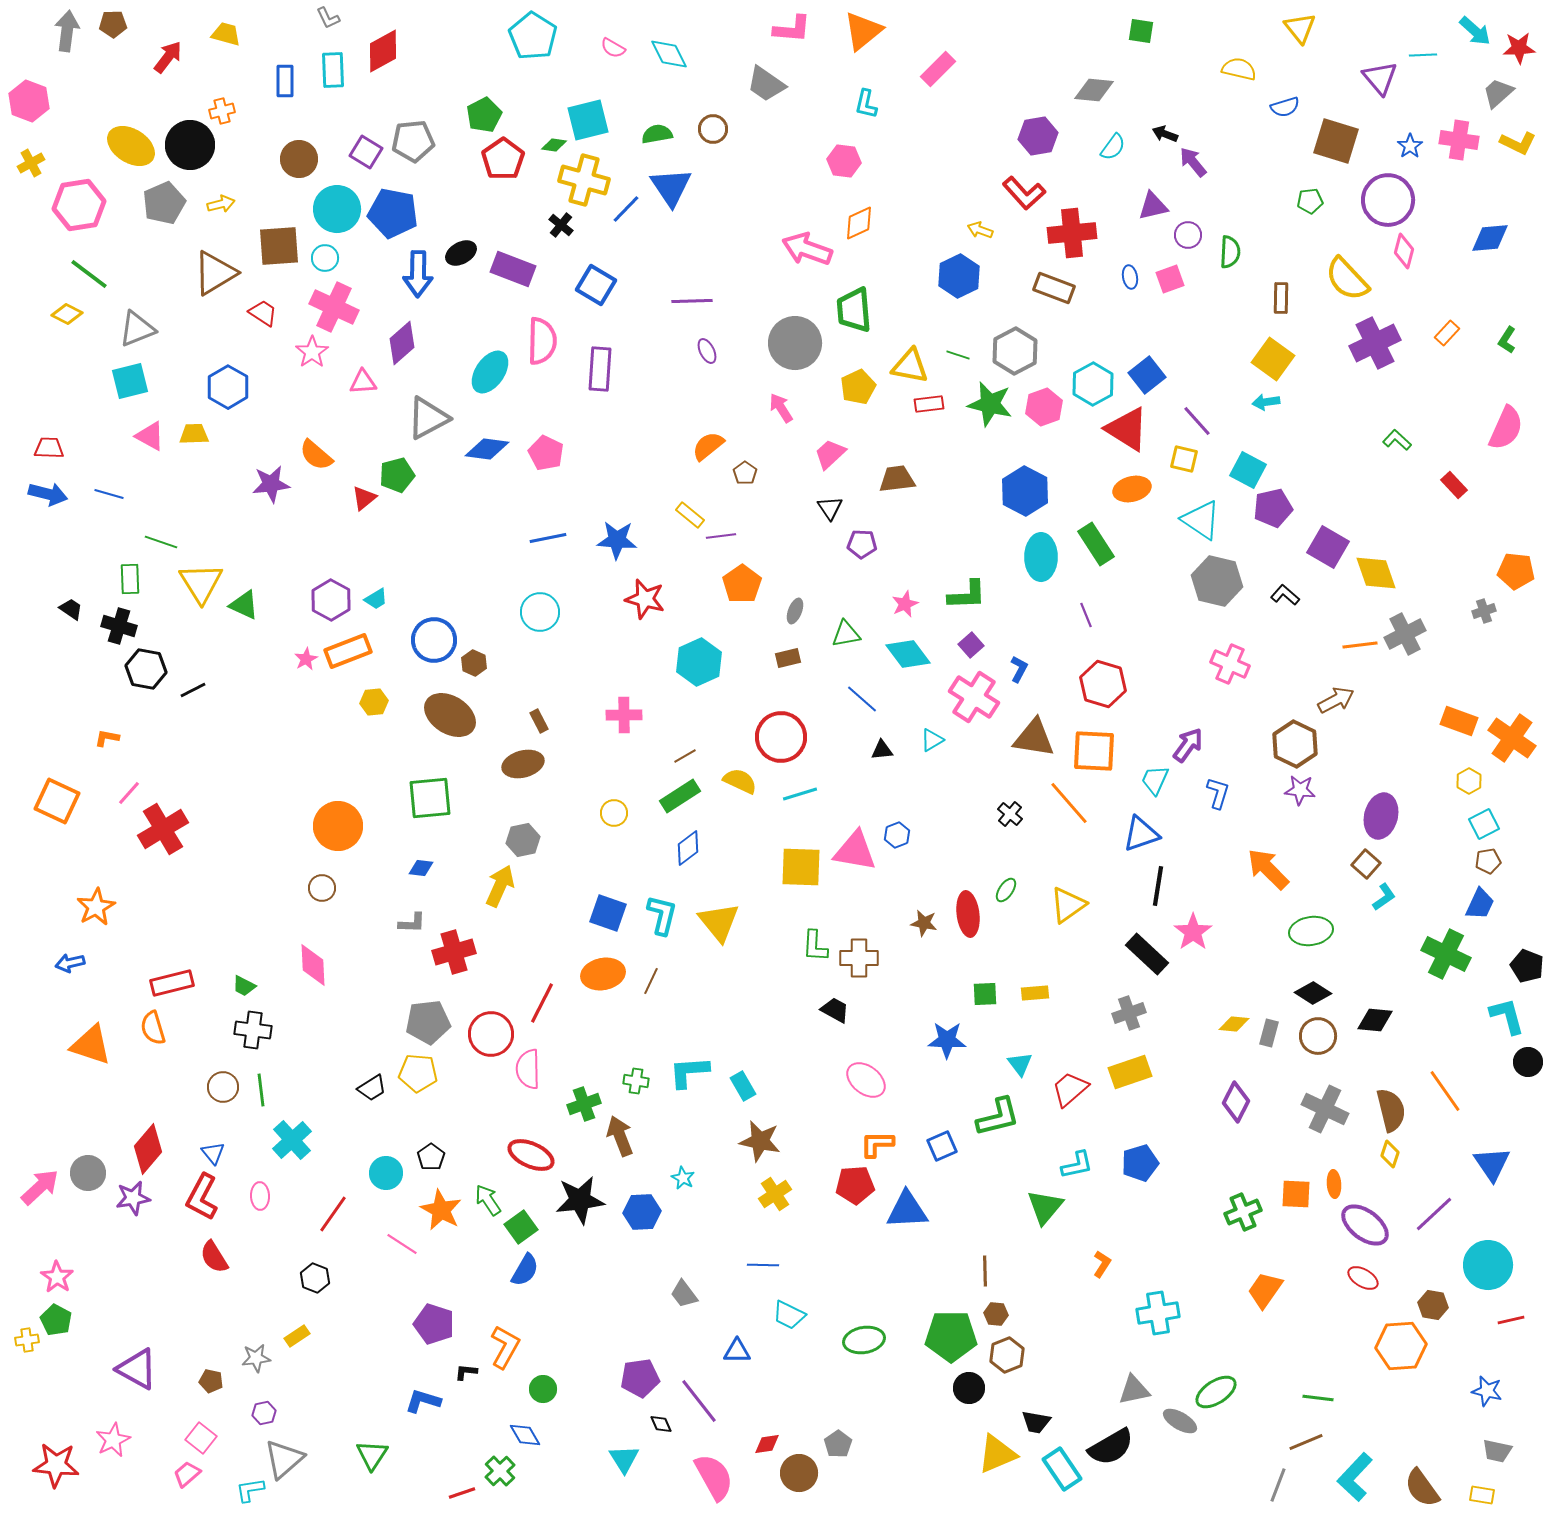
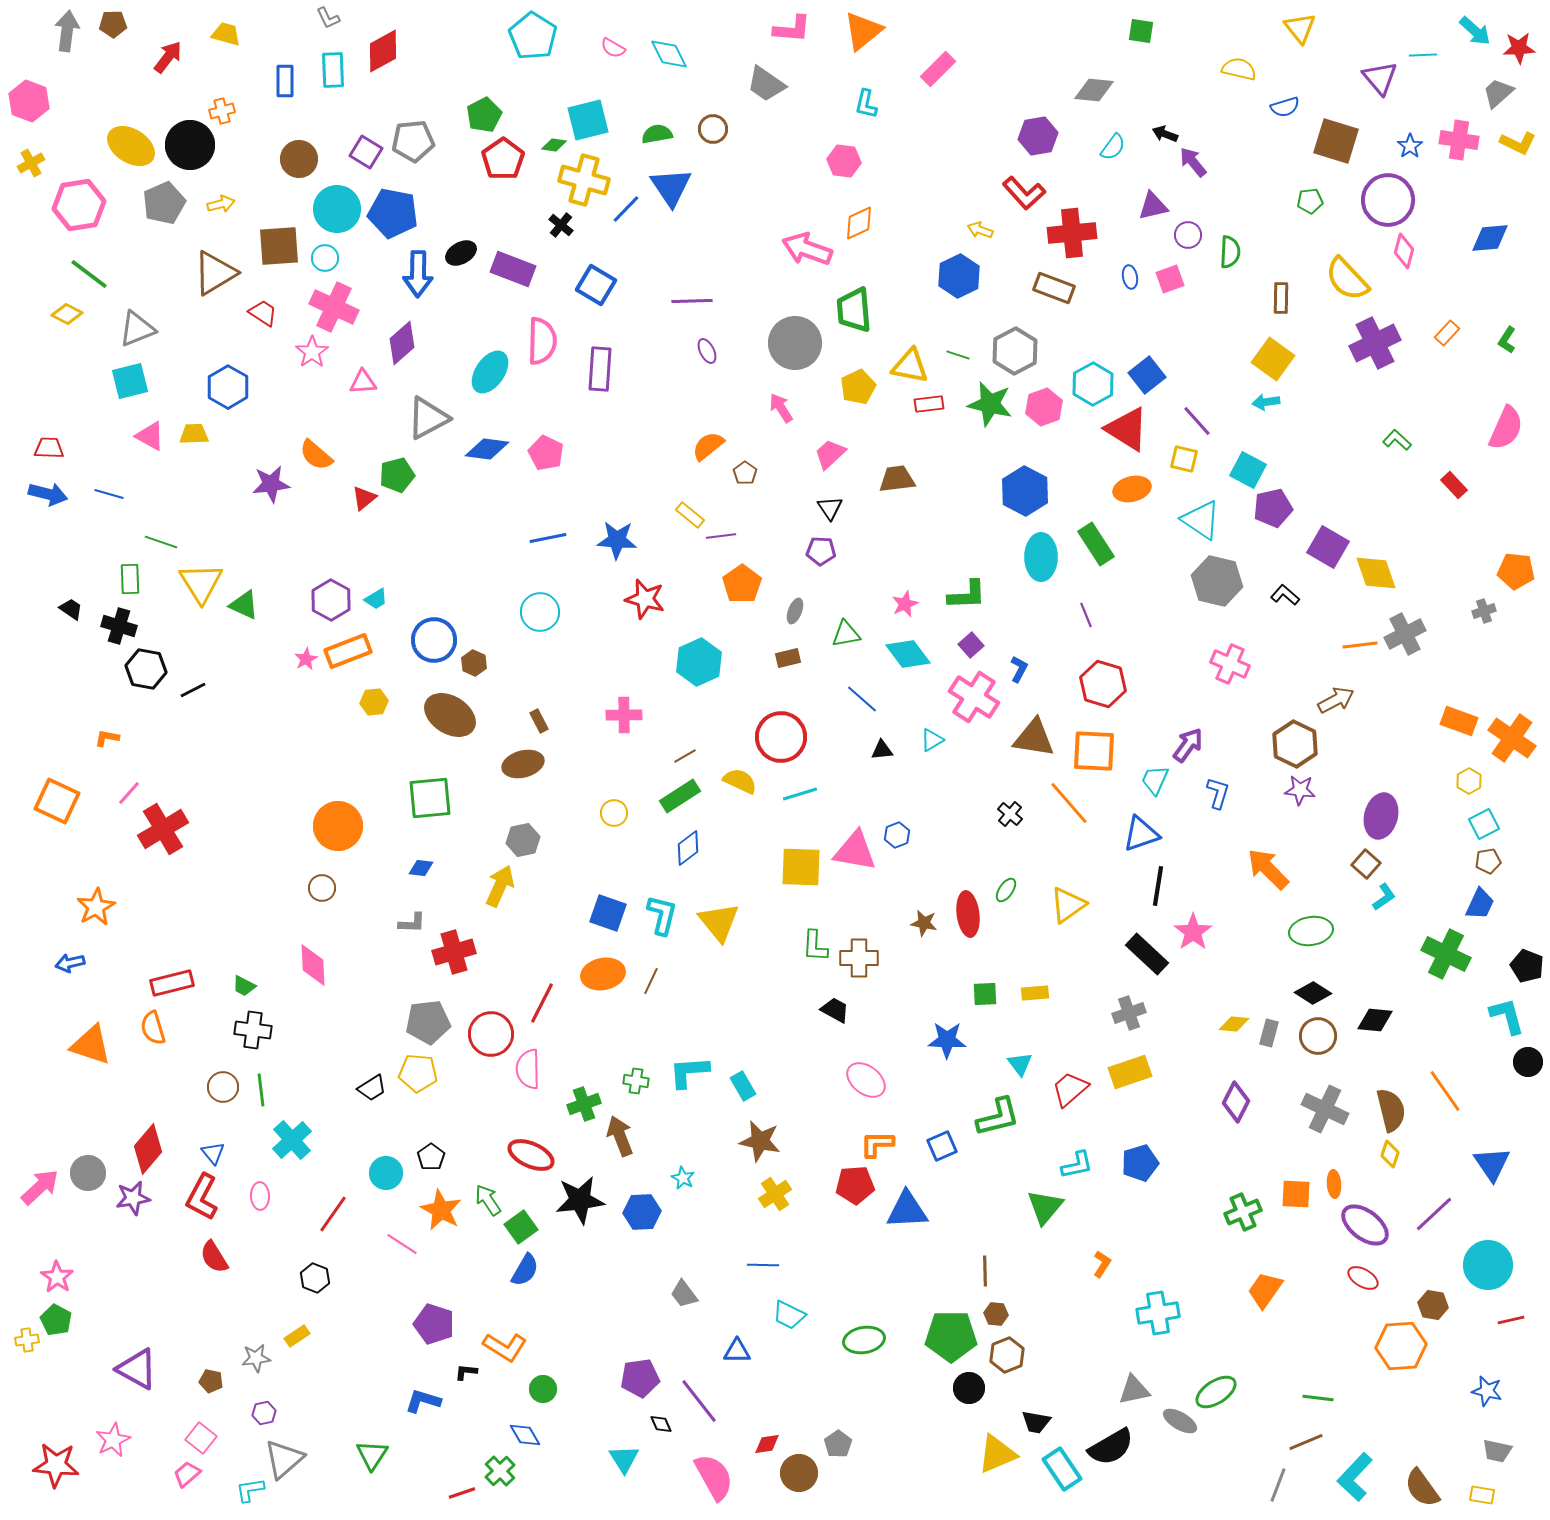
purple pentagon at (862, 544): moved 41 px left, 7 px down
orange L-shape at (505, 1347): rotated 93 degrees clockwise
